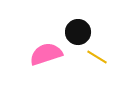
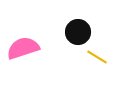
pink semicircle: moved 23 px left, 6 px up
